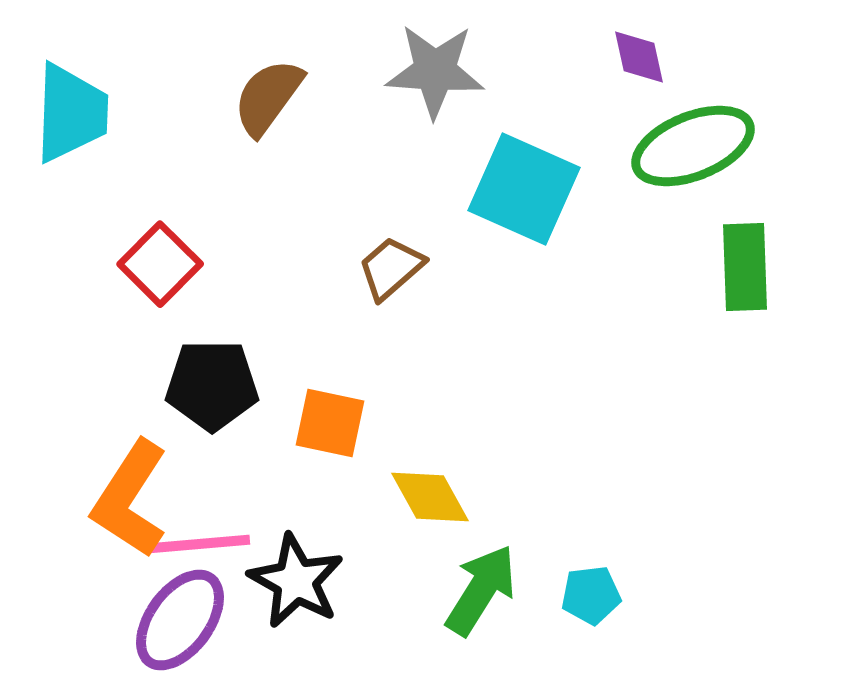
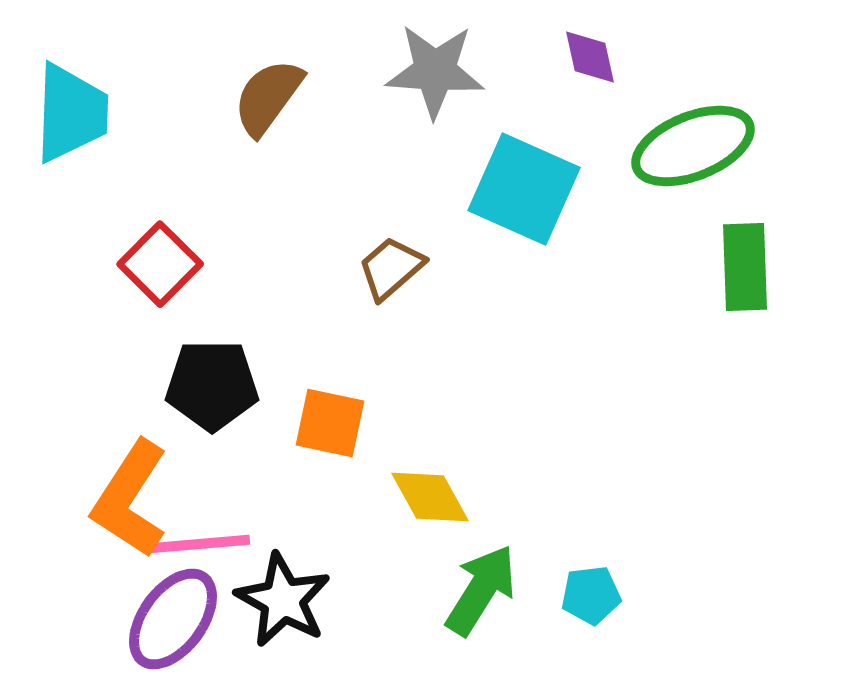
purple diamond: moved 49 px left
black star: moved 13 px left, 19 px down
purple ellipse: moved 7 px left, 1 px up
